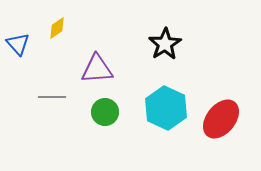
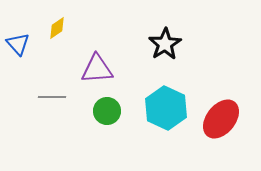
green circle: moved 2 px right, 1 px up
